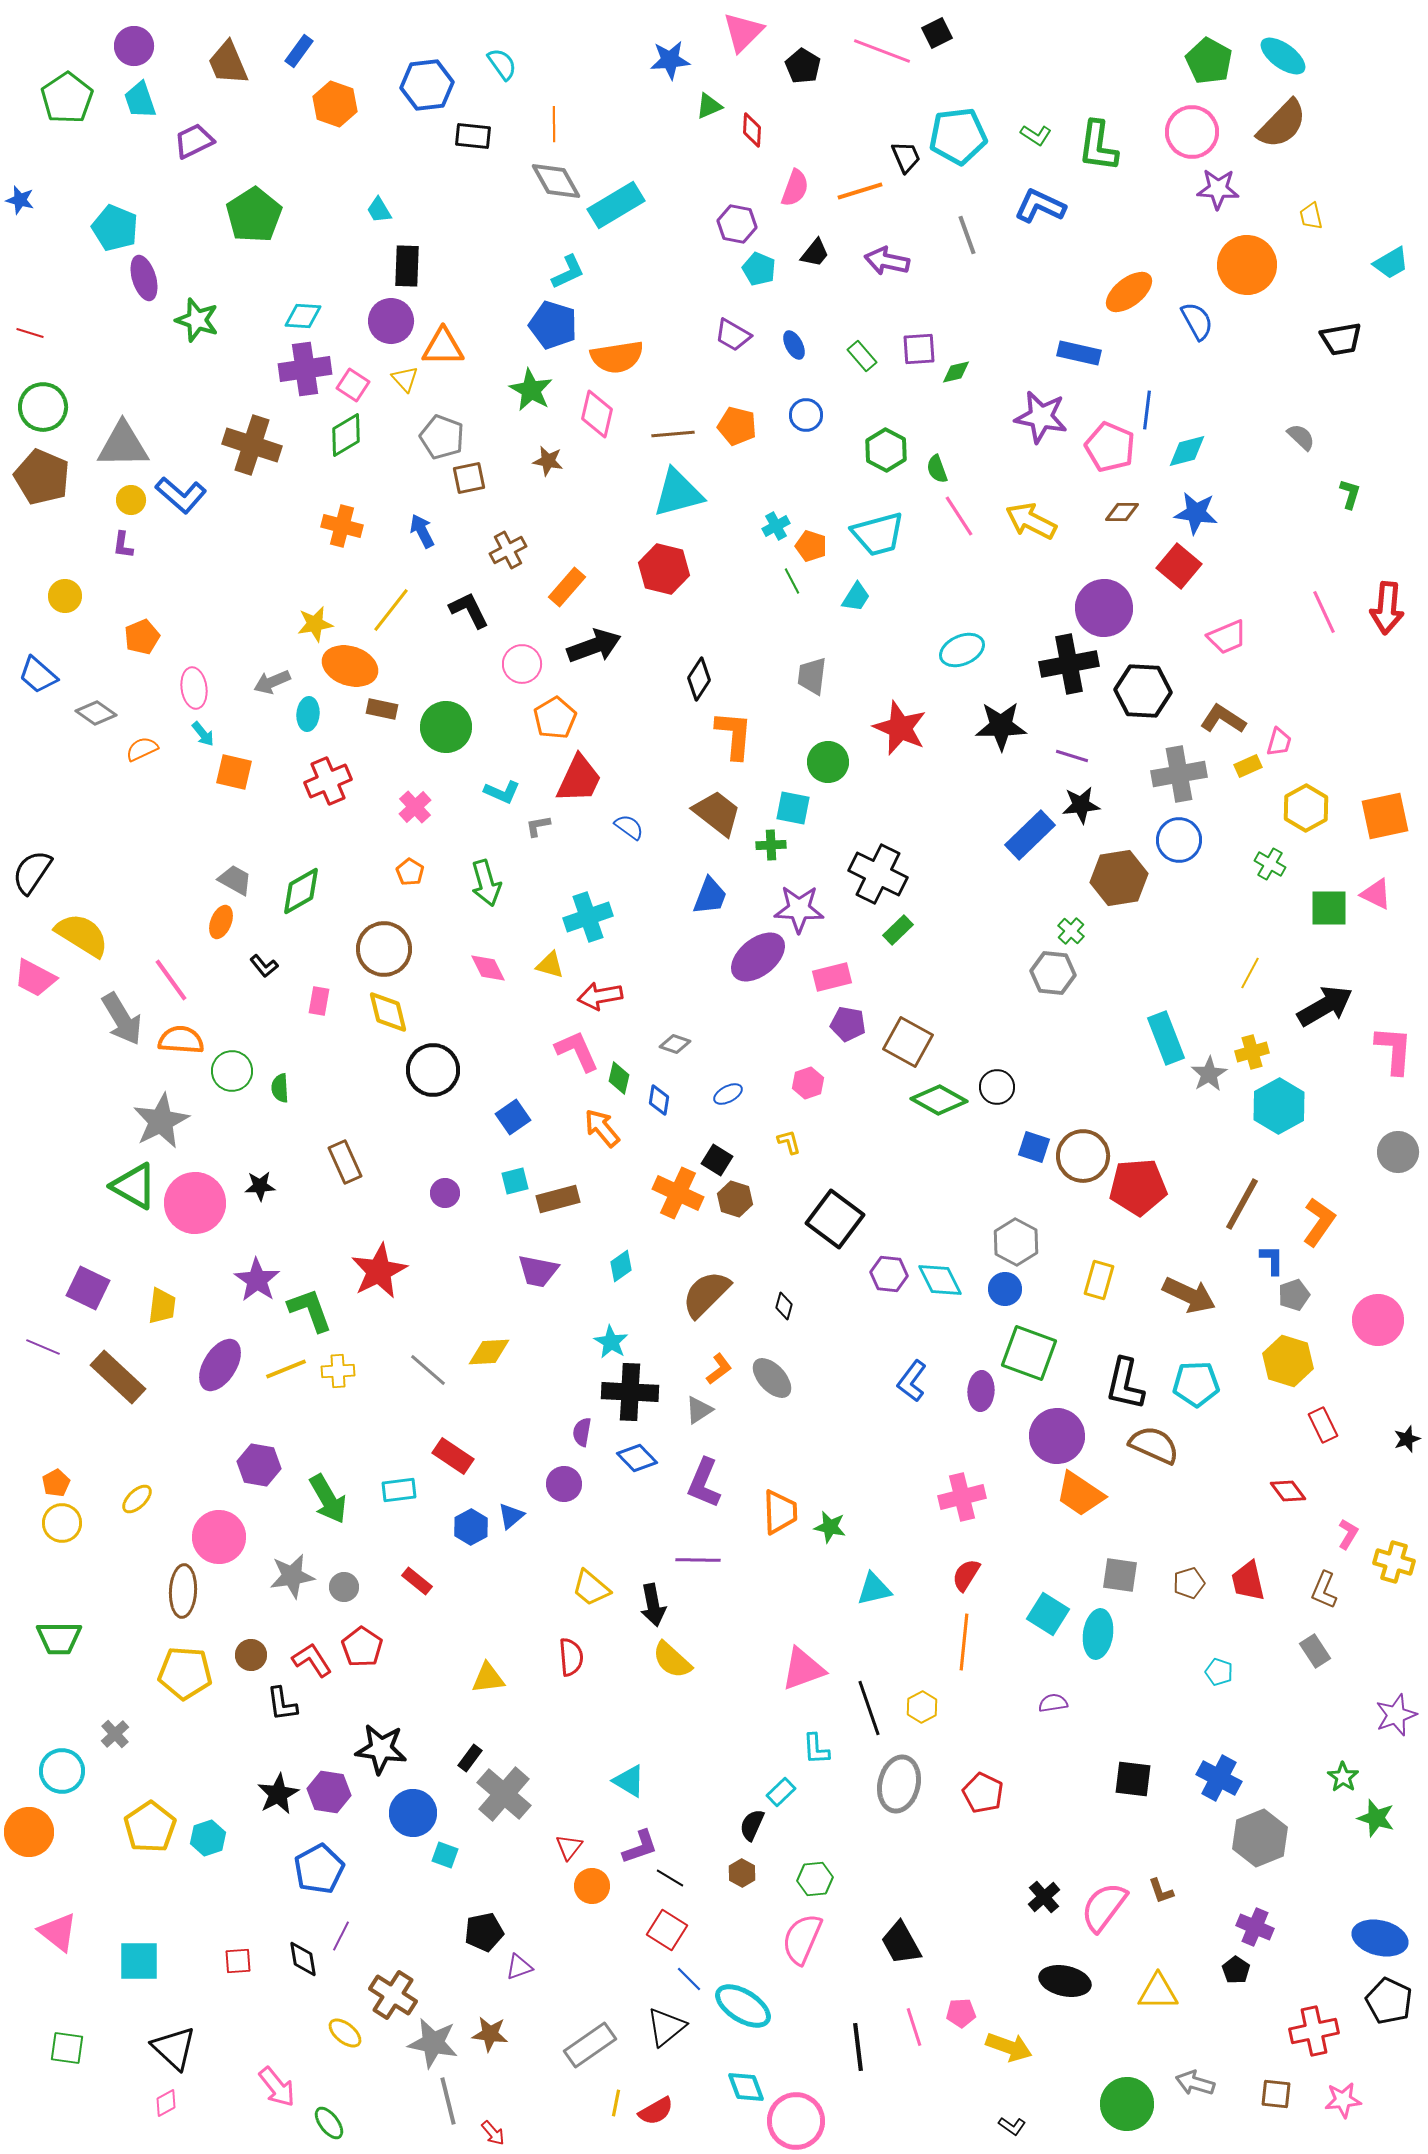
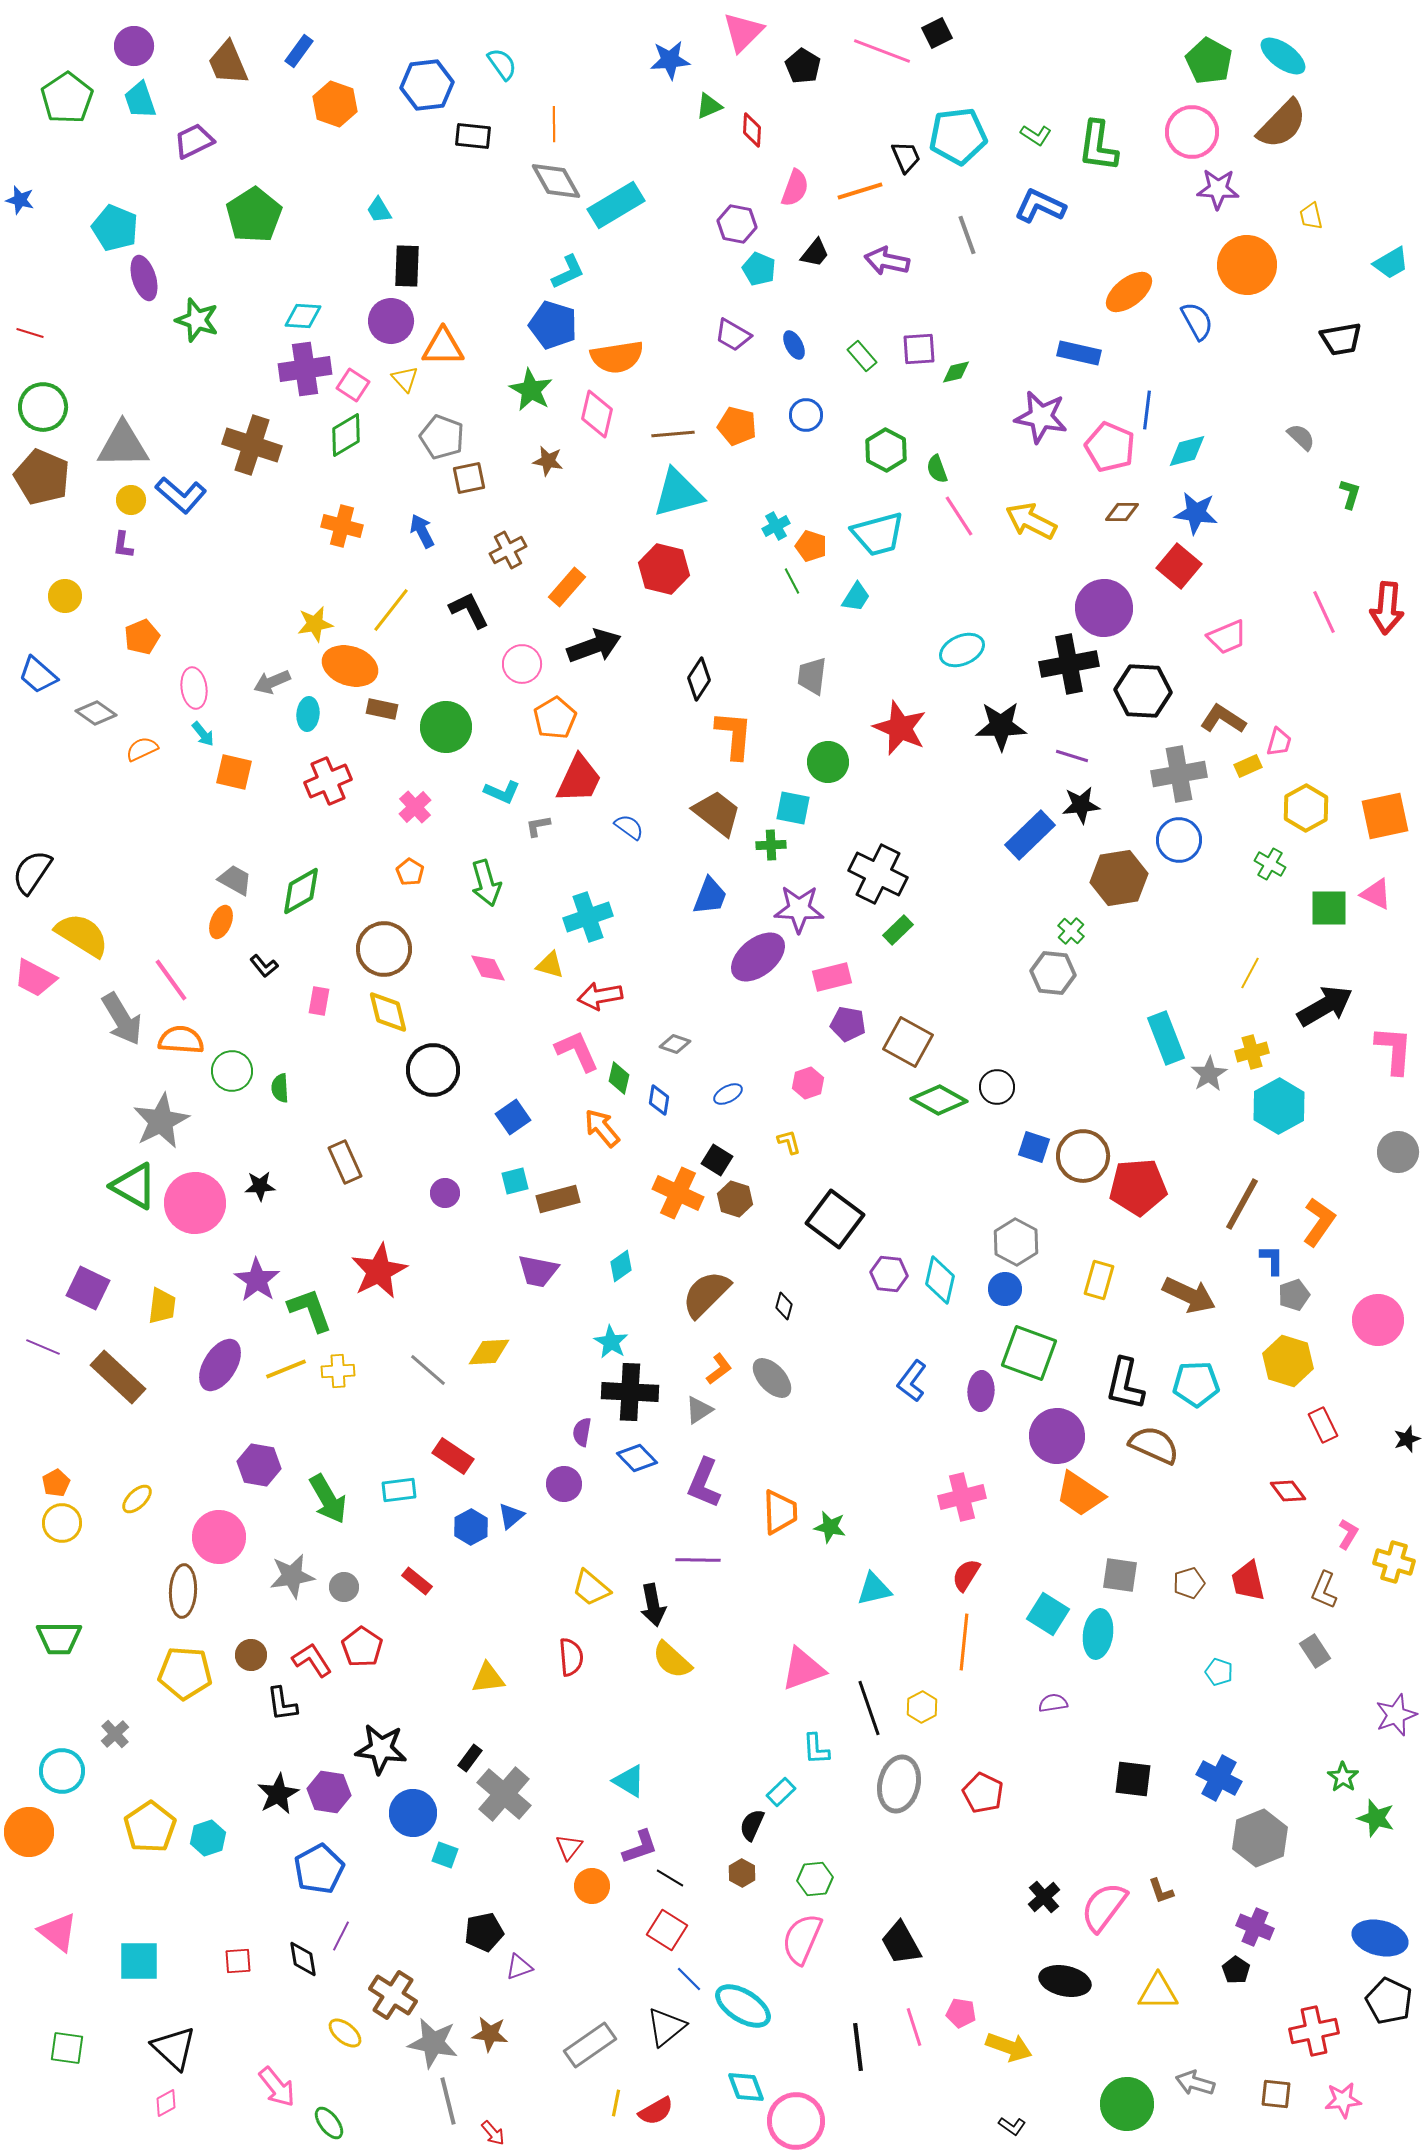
cyan diamond at (940, 1280): rotated 39 degrees clockwise
pink pentagon at (961, 2013): rotated 12 degrees clockwise
